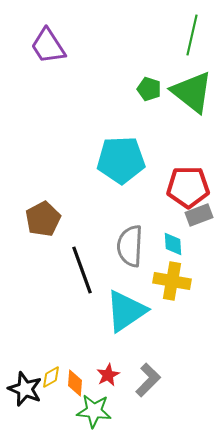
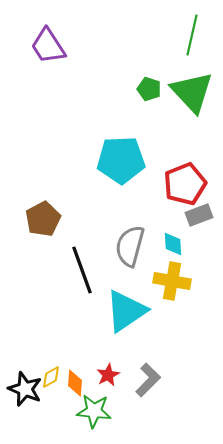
green triangle: rotated 9 degrees clockwise
red pentagon: moved 3 px left, 3 px up; rotated 21 degrees counterclockwise
gray semicircle: rotated 12 degrees clockwise
